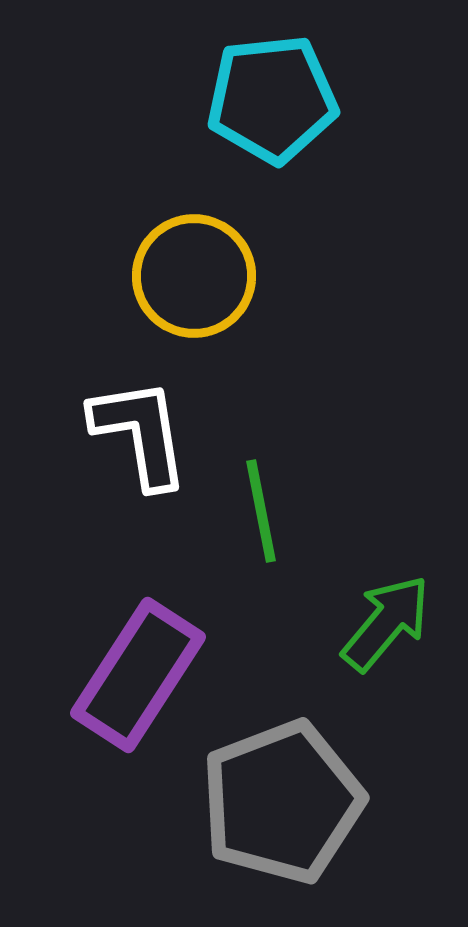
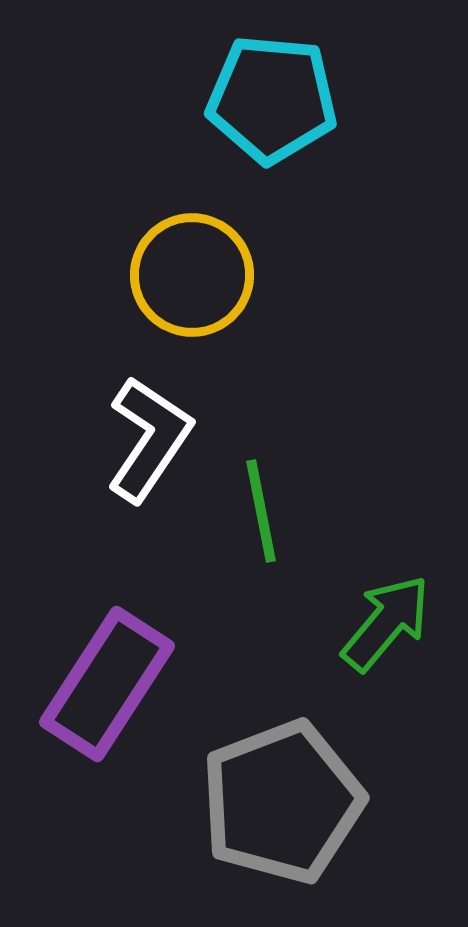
cyan pentagon: rotated 11 degrees clockwise
yellow circle: moved 2 px left, 1 px up
white L-shape: moved 9 px right, 6 px down; rotated 43 degrees clockwise
purple rectangle: moved 31 px left, 9 px down
